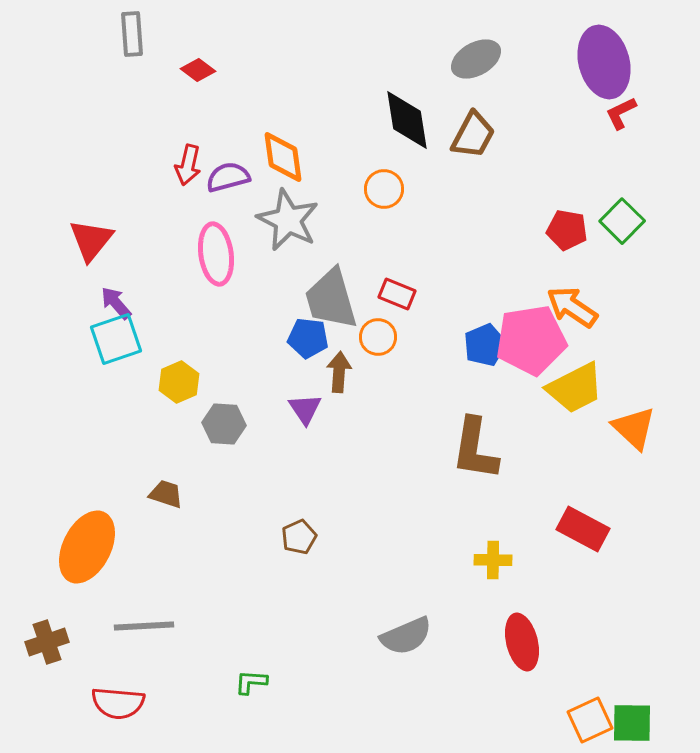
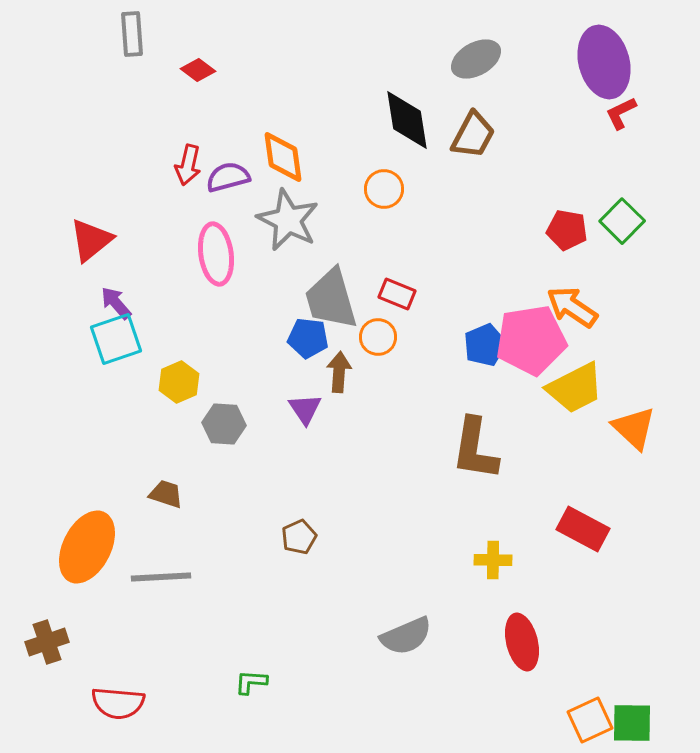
red triangle at (91, 240): rotated 12 degrees clockwise
gray line at (144, 626): moved 17 px right, 49 px up
